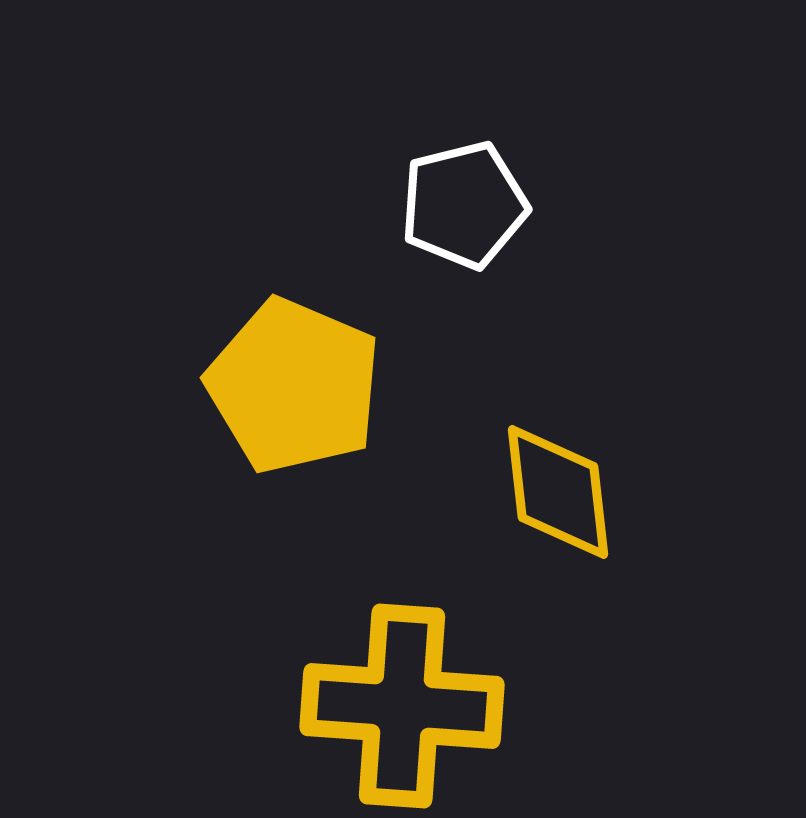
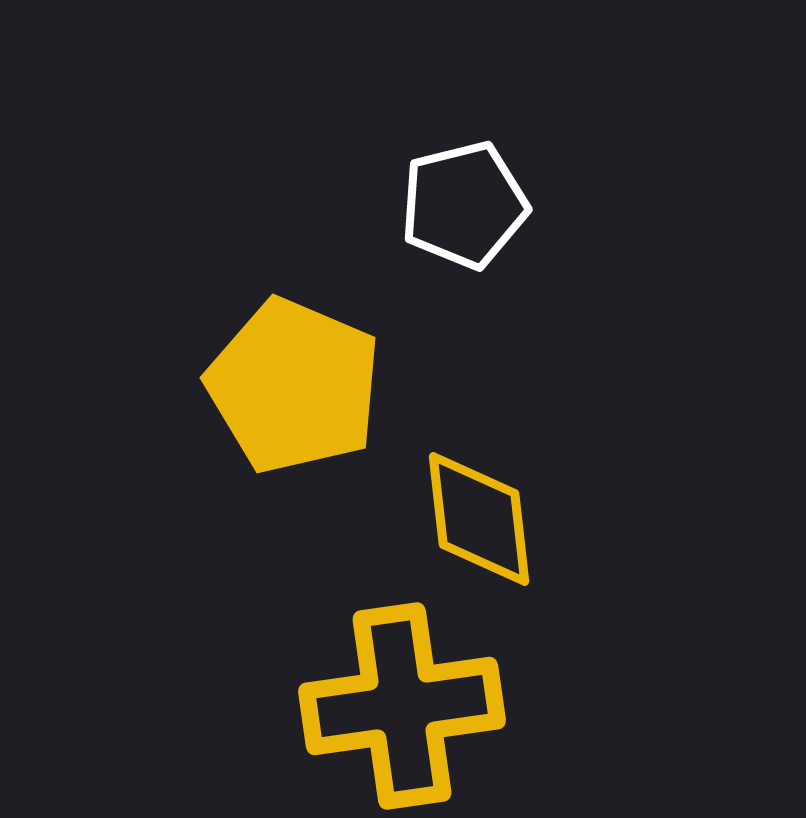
yellow diamond: moved 79 px left, 27 px down
yellow cross: rotated 12 degrees counterclockwise
